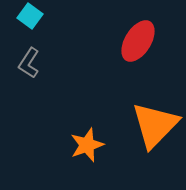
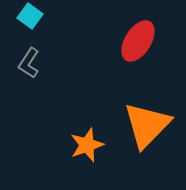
orange triangle: moved 8 px left
